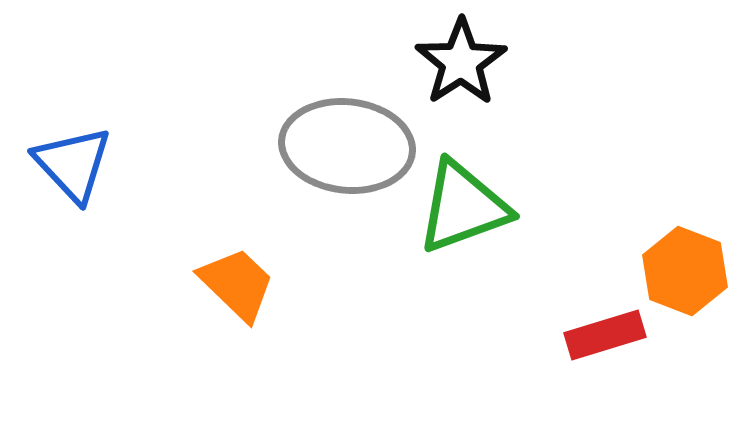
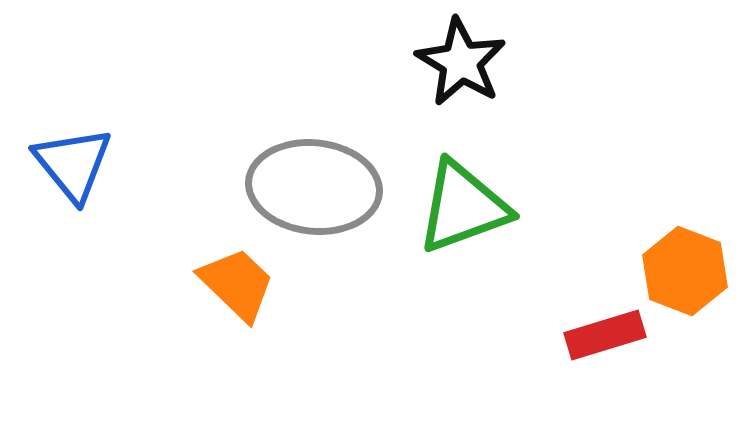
black star: rotated 8 degrees counterclockwise
gray ellipse: moved 33 px left, 41 px down
blue triangle: rotated 4 degrees clockwise
